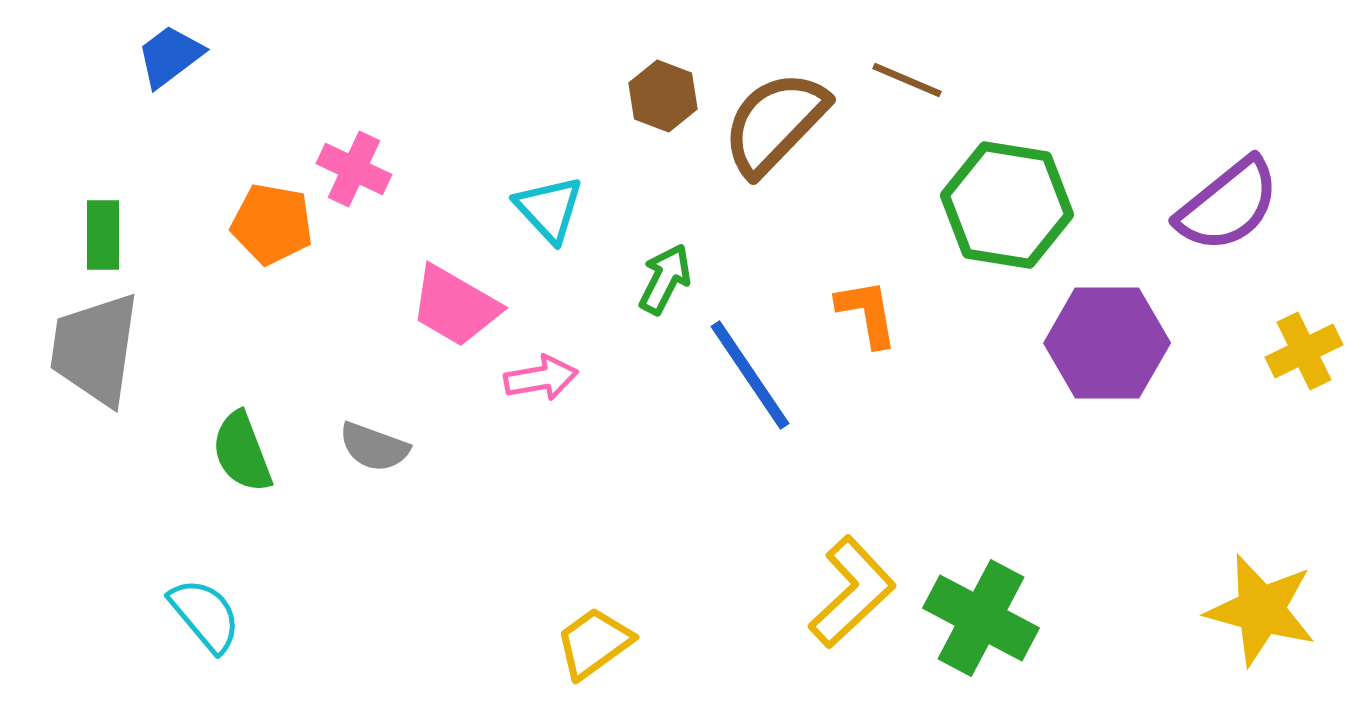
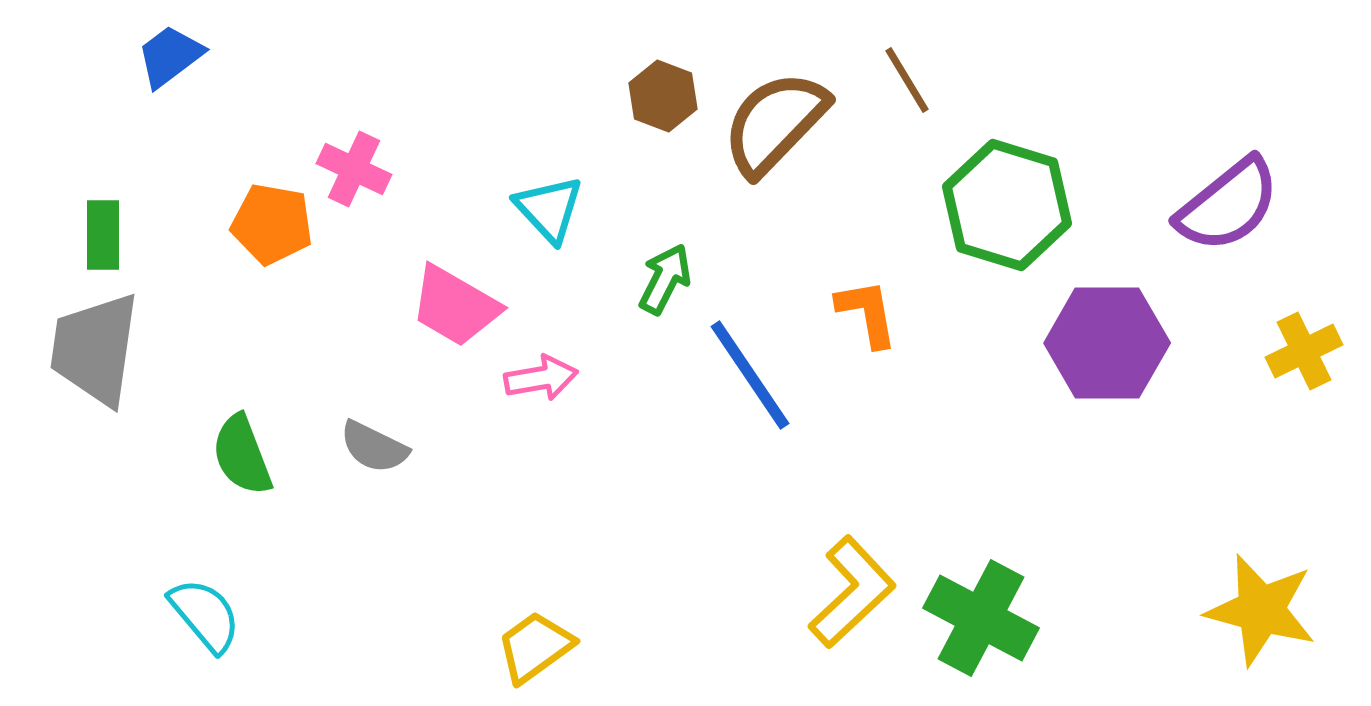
brown line: rotated 36 degrees clockwise
green hexagon: rotated 8 degrees clockwise
gray semicircle: rotated 6 degrees clockwise
green semicircle: moved 3 px down
yellow trapezoid: moved 59 px left, 4 px down
